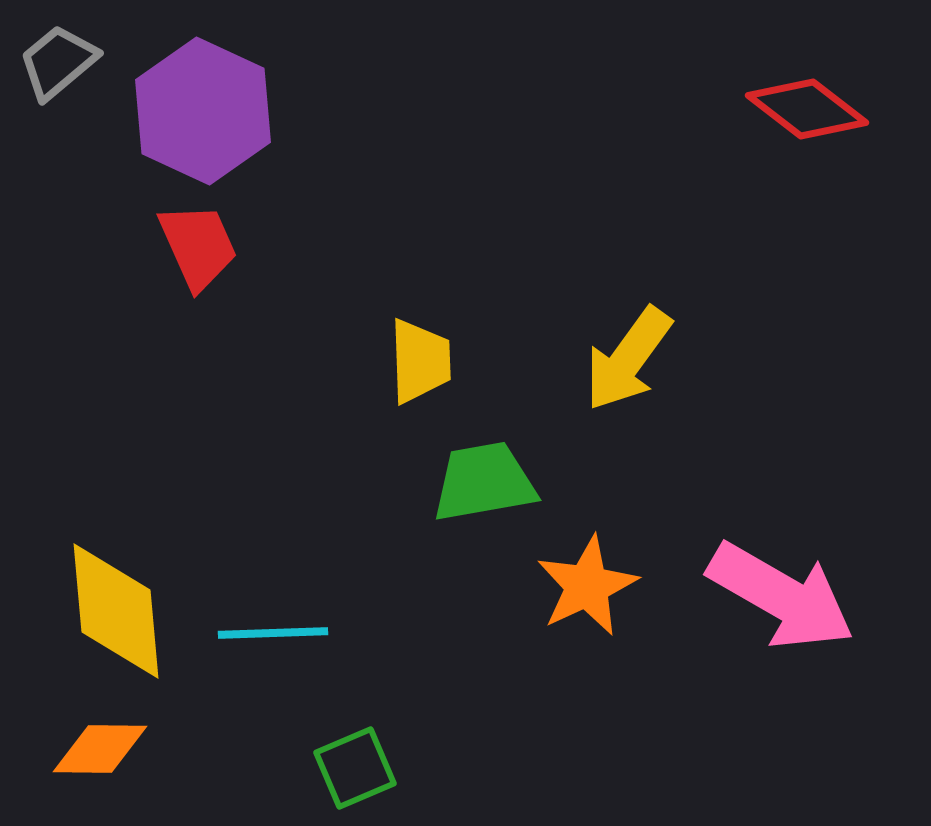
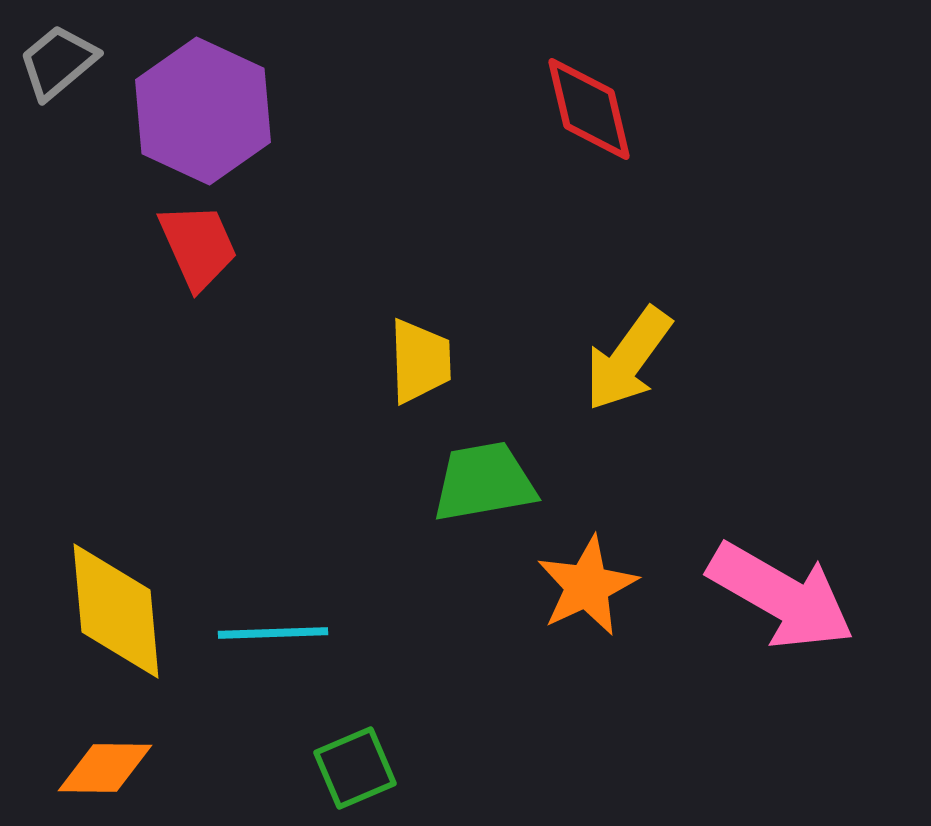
red diamond: moved 218 px left; rotated 39 degrees clockwise
orange diamond: moved 5 px right, 19 px down
